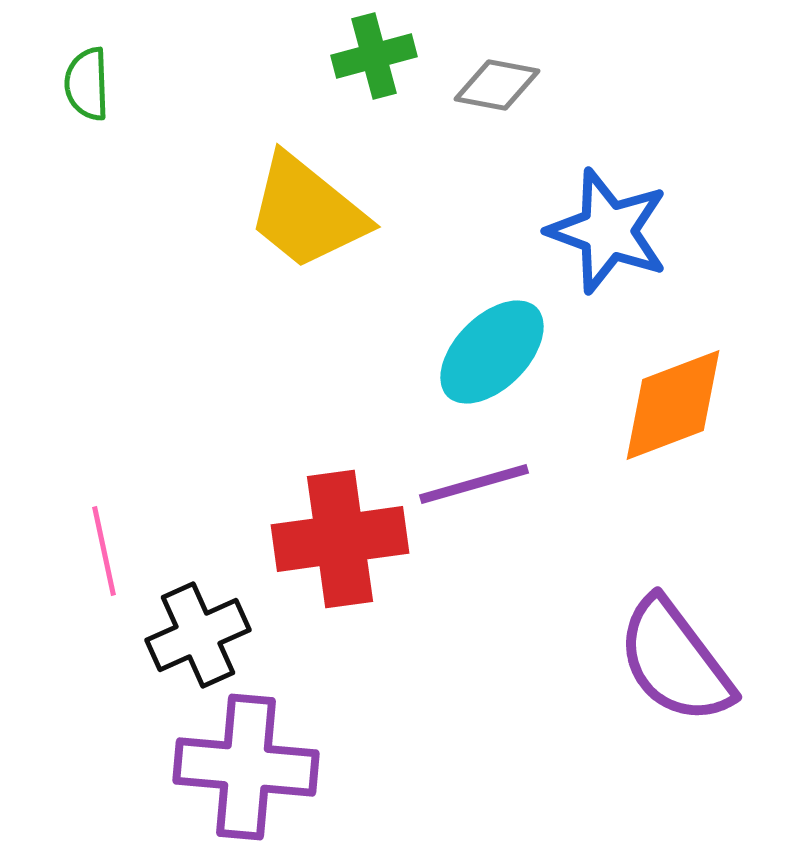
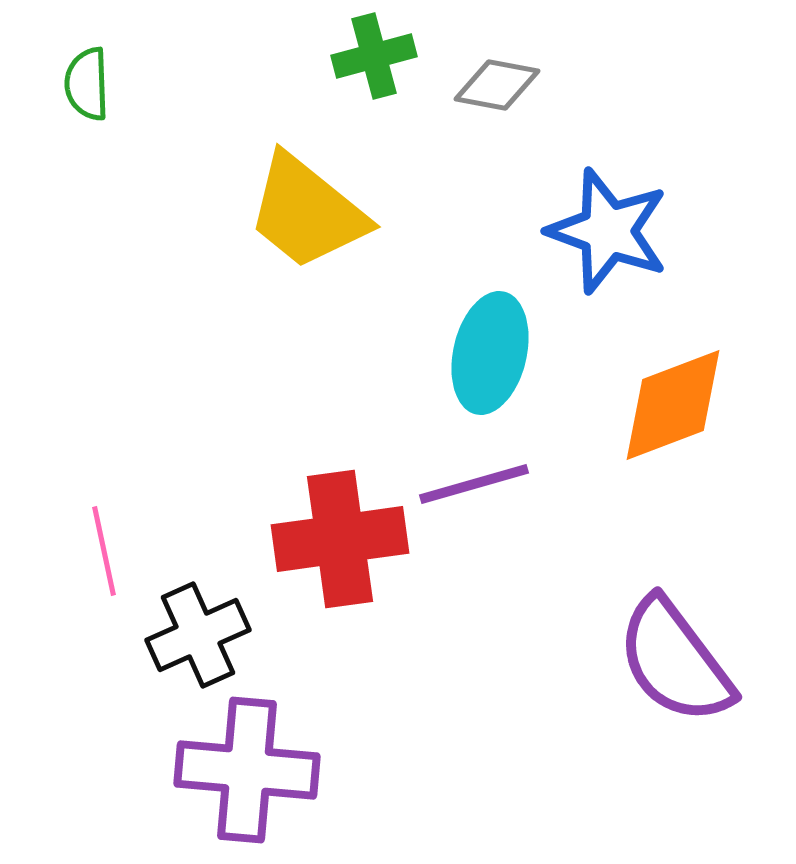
cyan ellipse: moved 2 px left, 1 px down; rotated 32 degrees counterclockwise
purple cross: moved 1 px right, 3 px down
